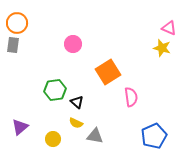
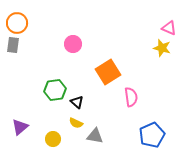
blue pentagon: moved 2 px left, 1 px up
